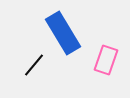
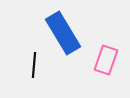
black line: rotated 35 degrees counterclockwise
